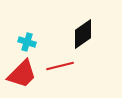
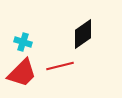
cyan cross: moved 4 px left
red trapezoid: moved 1 px up
